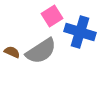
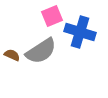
pink square: rotated 10 degrees clockwise
brown semicircle: moved 3 px down
